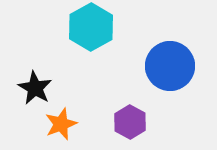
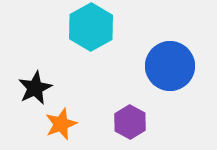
black star: rotated 16 degrees clockwise
